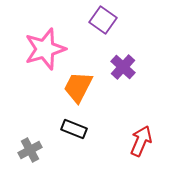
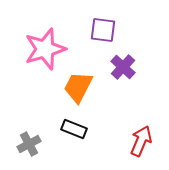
purple square: moved 10 px down; rotated 28 degrees counterclockwise
gray cross: moved 1 px left, 6 px up
